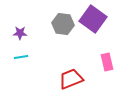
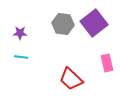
purple square: moved 1 px right, 4 px down; rotated 16 degrees clockwise
cyan line: rotated 16 degrees clockwise
pink rectangle: moved 1 px down
red trapezoid: rotated 115 degrees counterclockwise
